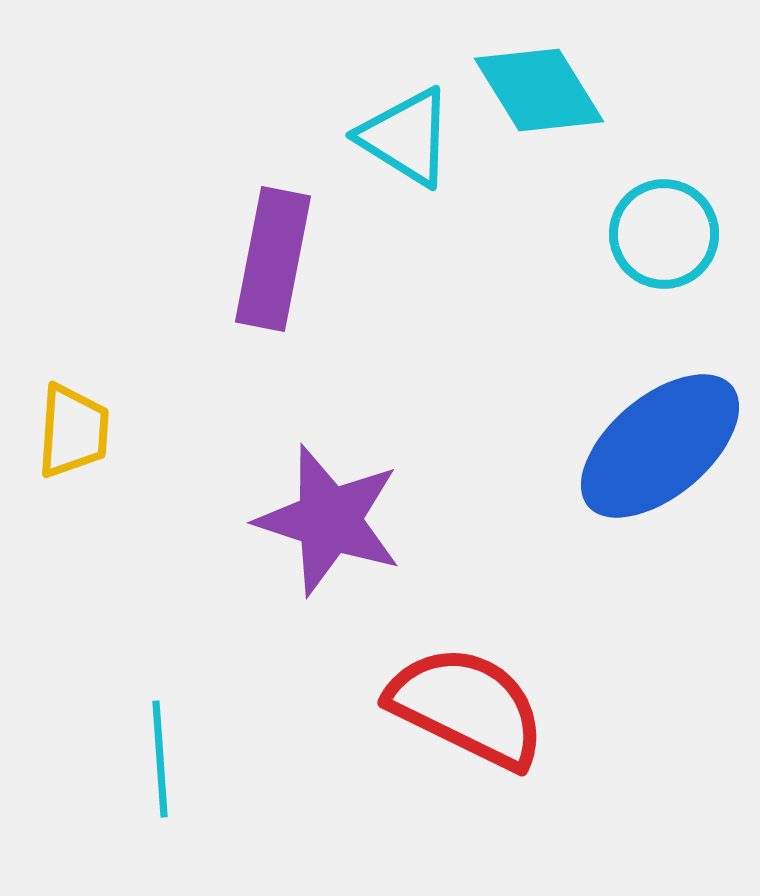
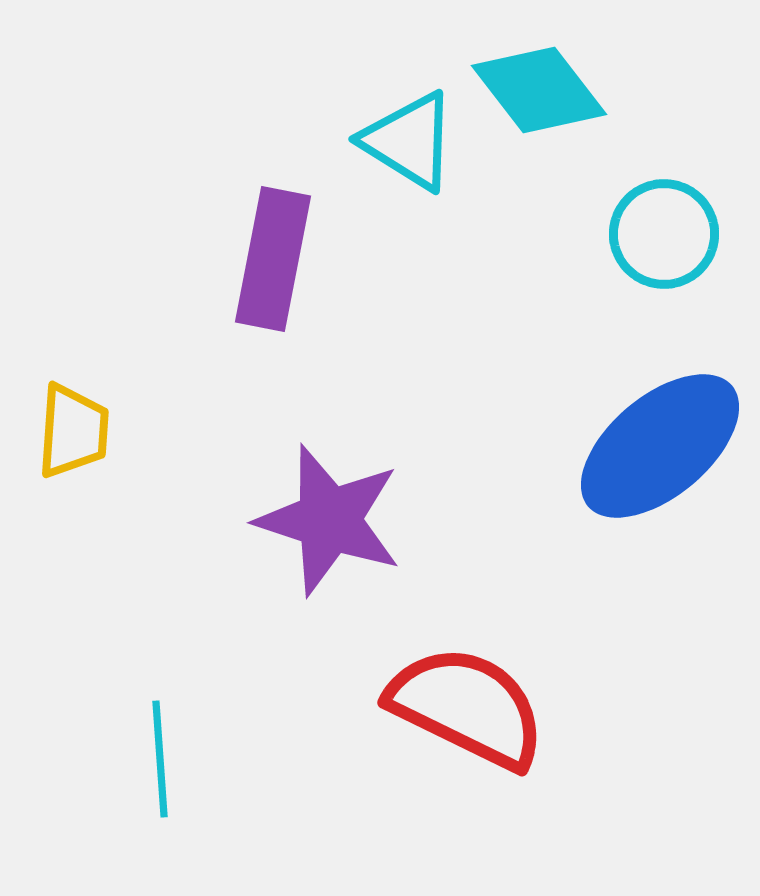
cyan diamond: rotated 6 degrees counterclockwise
cyan triangle: moved 3 px right, 4 px down
